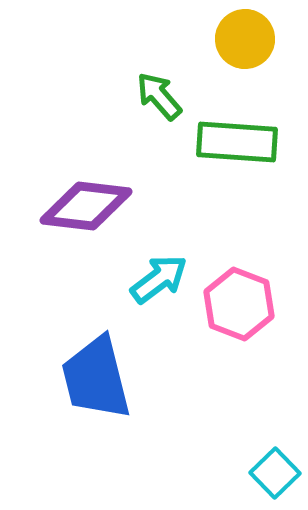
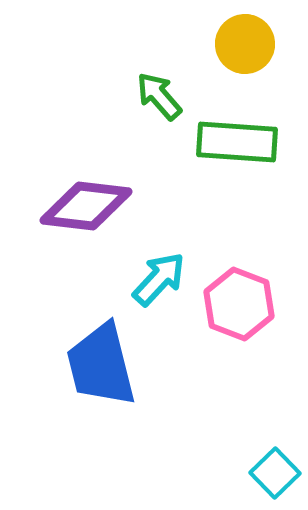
yellow circle: moved 5 px down
cyan arrow: rotated 10 degrees counterclockwise
blue trapezoid: moved 5 px right, 13 px up
